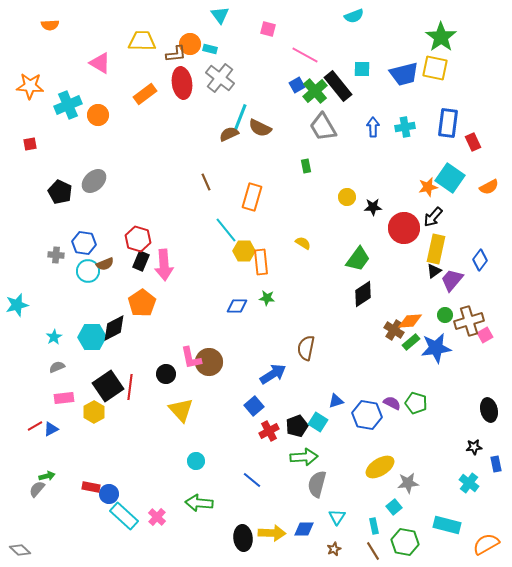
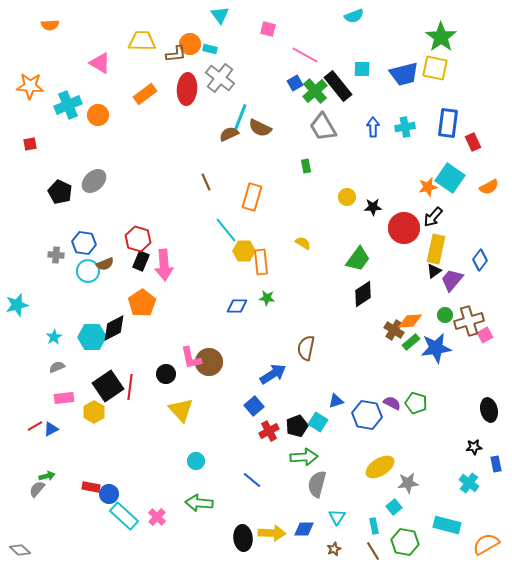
red ellipse at (182, 83): moved 5 px right, 6 px down; rotated 12 degrees clockwise
blue square at (297, 85): moved 2 px left, 2 px up
